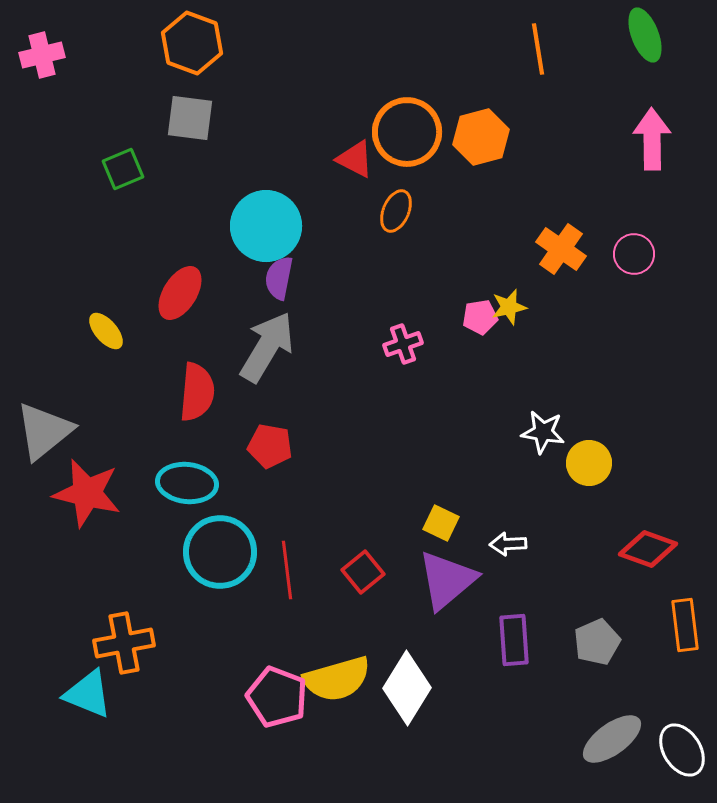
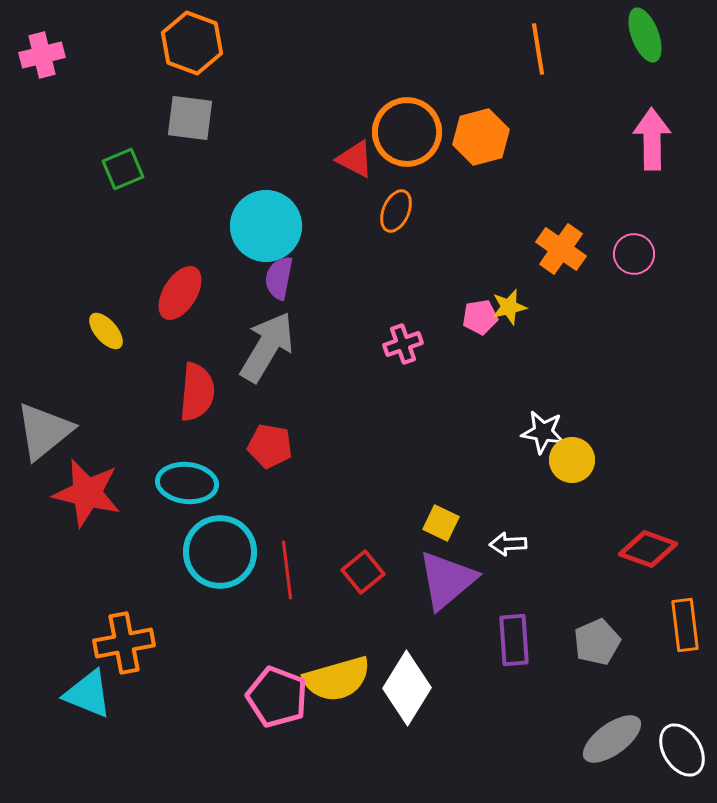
yellow circle at (589, 463): moved 17 px left, 3 px up
